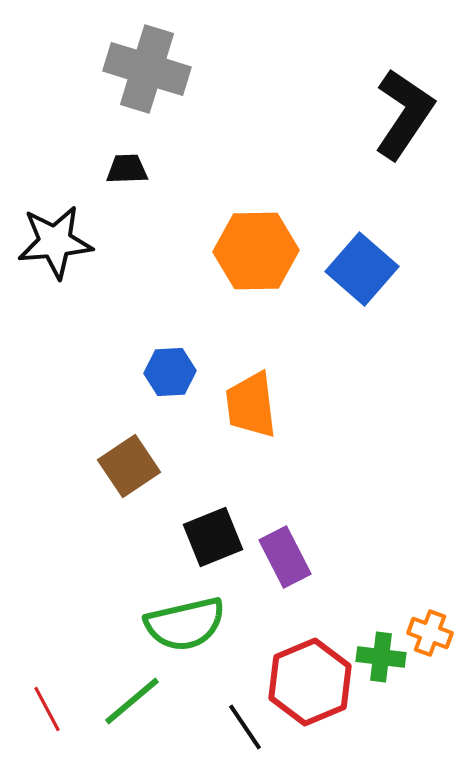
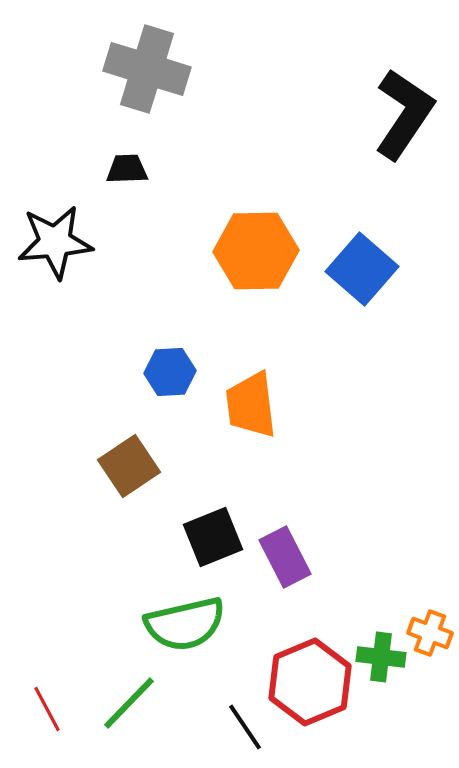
green line: moved 3 px left, 2 px down; rotated 6 degrees counterclockwise
